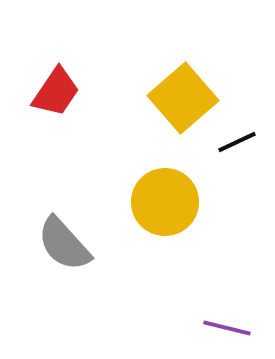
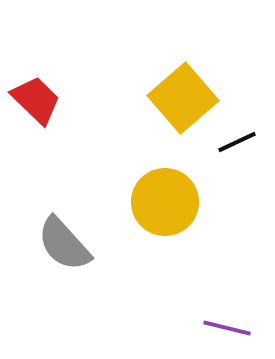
red trapezoid: moved 20 px left, 8 px down; rotated 80 degrees counterclockwise
